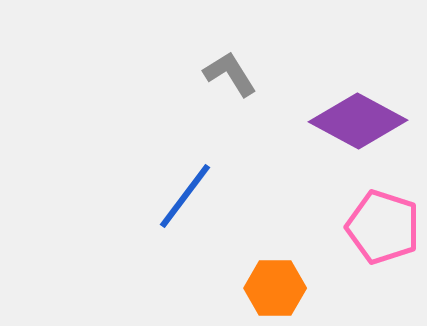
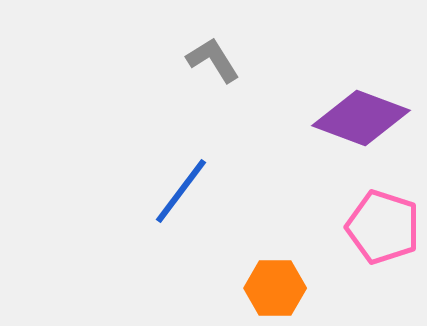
gray L-shape: moved 17 px left, 14 px up
purple diamond: moved 3 px right, 3 px up; rotated 8 degrees counterclockwise
blue line: moved 4 px left, 5 px up
